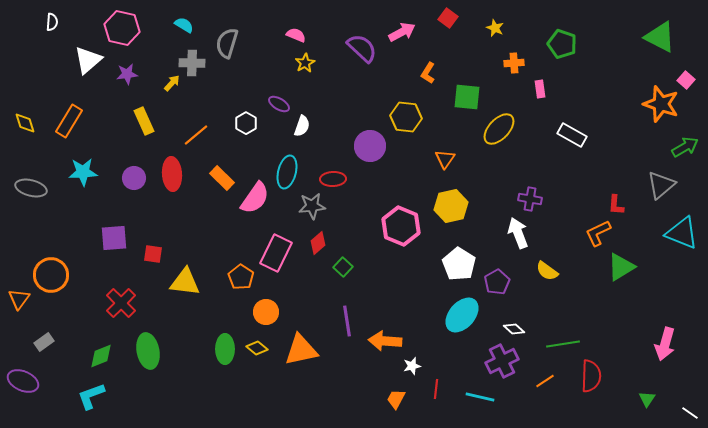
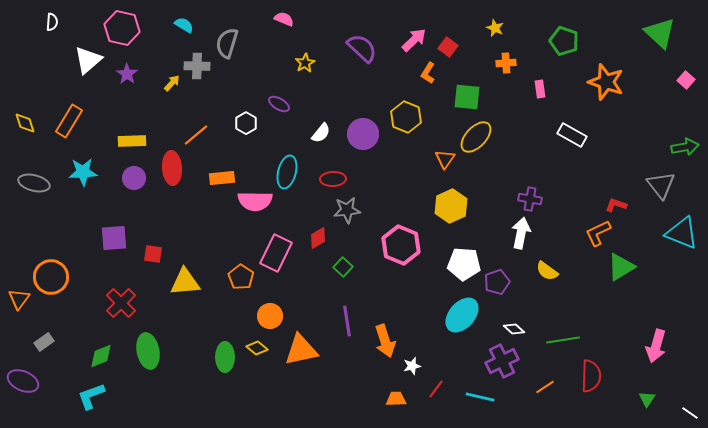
red square at (448, 18): moved 29 px down
pink arrow at (402, 32): moved 12 px right, 8 px down; rotated 16 degrees counterclockwise
pink semicircle at (296, 35): moved 12 px left, 16 px up
green triangle at (660, 37): moved 4 px up; rotated 16 degrees clockwise
green pentagon at (562, 44): moved 2 px right, 3 px up
gray cross at (192, 63): moved 5 px right, 3 px down
orange cross at (514, 63): moved 8 px left
purple star at (127, 74): rotated 30 degrees counterclockwise
orange star at (661, 104): moved 55 px left, 22 px up
yellow hexagon at (406, 117): rotated 16 degrees clockwise
yellow rectangle at (144, 121): moved 12 px left, 20 px down; rotated 68 degrees counterclockwise
white semicircle at (302, 126): moved 19 px right, 7 px down; rotated 20 degrees clockwise
yellow ellipse at (499, 129): moved 23 px left, 8 px down
purple circle at (370, 146): moved 7 px left, 12 px up
green arrow at (685, 147): rotated 20 degrees clockwise
red ellipse at (172, 174): moved 6 px up
orange rectangle at (222, 178): rotated 50 degrees counterclockwise
gray triangle at (661, 185): rotated 28 degrees counterclockwise
gray ellipse at (31, 188): moved 3 px right, 5 px up
pink semicircle at (255, 198): moved 3 px down; rotated 56 degrees clockwise
red L-shape at (616, 205): rotated 105 degrees clockwise
gray star at (312, 206): moved 35 px right, 4 px down
yellow hexagon at (451, 206): rotated 12 degrees counterclockwise
pink hexagon at (401, 226): moved 19 px down
white arrow at (518, 233): moved 3 px right; rotated 32 degrees clockwise
red diamond at (318, 243): moved 5 px up; rotated 10 degrees clockwise
white pentagon at (459, 264): moved 5 px right; rotated 28 degrees counterclockwise
orange circle at (51, 275): moved 2 px down
yellow triangle at (185, 282): rotated 12 degrees counterclockwise
purple pentagon at (497, 282): rotated 10 degrees clockwise
orange circle at (266, 312): moved 4 px right, 4 px down
orange arrow at (385, 341): rotated 112 degrees counterclockwise
green line at (563, 344): moved 4 px up
pink arrow at (665, 344): moved 9 px left, 2 px down
green ellipse at (225, 349): moved 8 px down
orange line at (545, 381): moved 6 px down
red line at (436, 389): rotated 30 degrees clockwise
orange trapezoid at (396, 399): rotated 60 degrees clockwise
